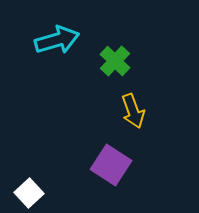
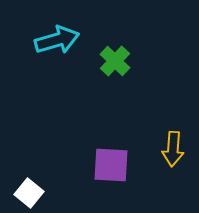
yellow arrow: moved 40 px right, 38 px down; rotated 24 degrees clockwise
purple square: rotated 30 degrees counterclockwise
white square: rotated 8 degrees counterclockwise
